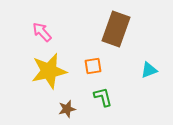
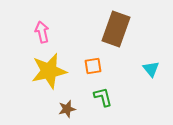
pink arrow: rotated 30 degrees clockwise
cyan triangle: moved 2 px right, 1 px up; rotated 48 degrees counterclockwise
